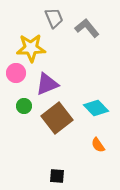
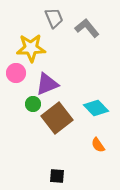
green circle: moved 9 px right, 2 px up
